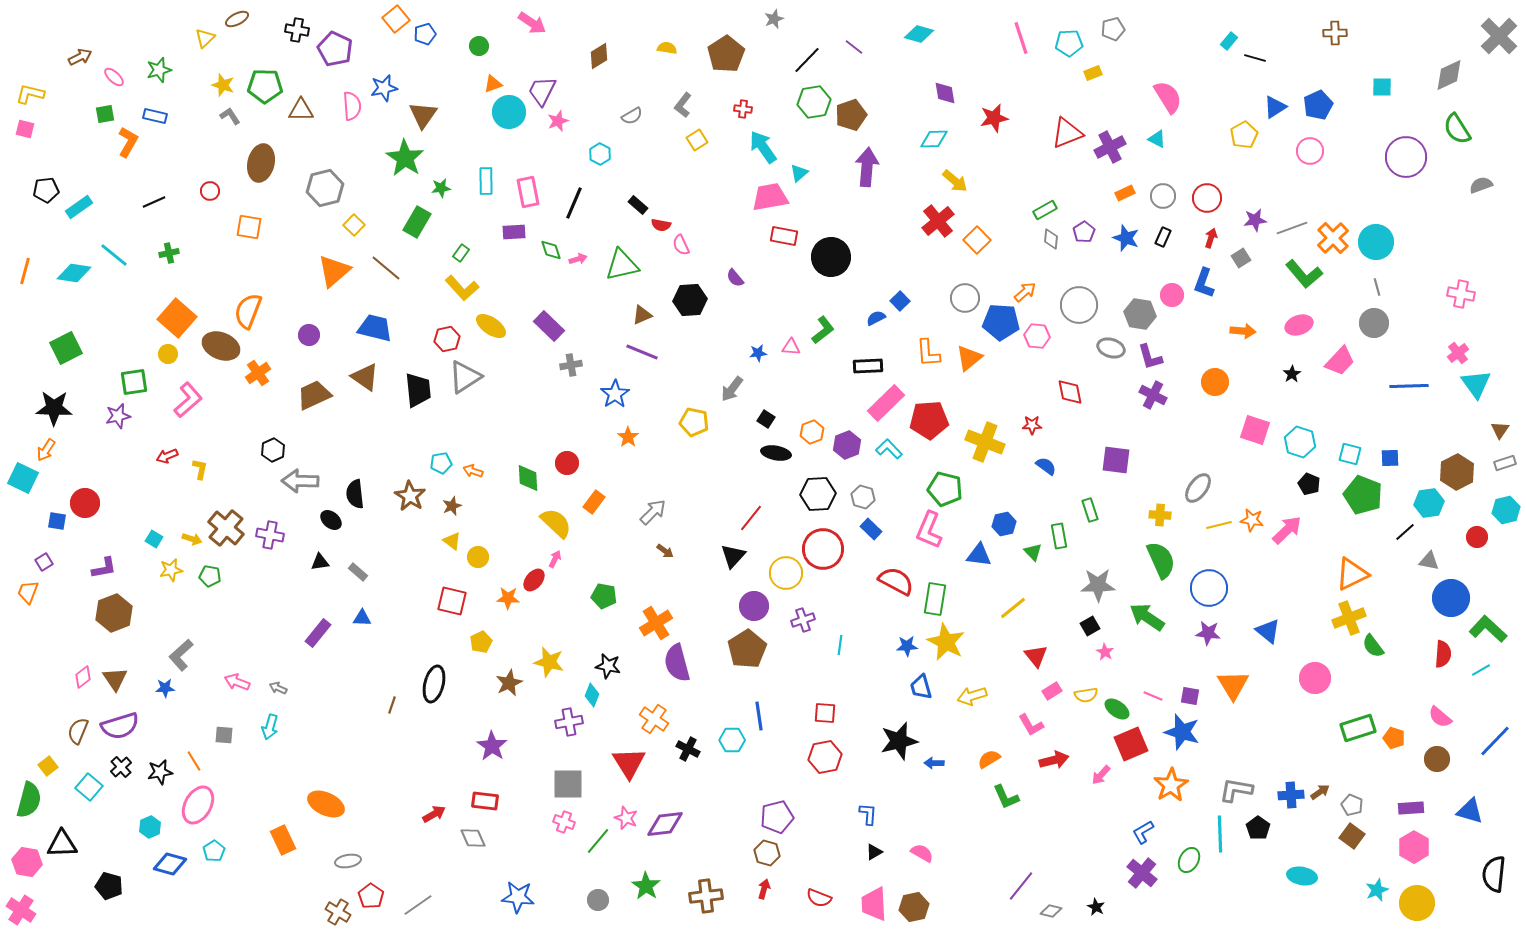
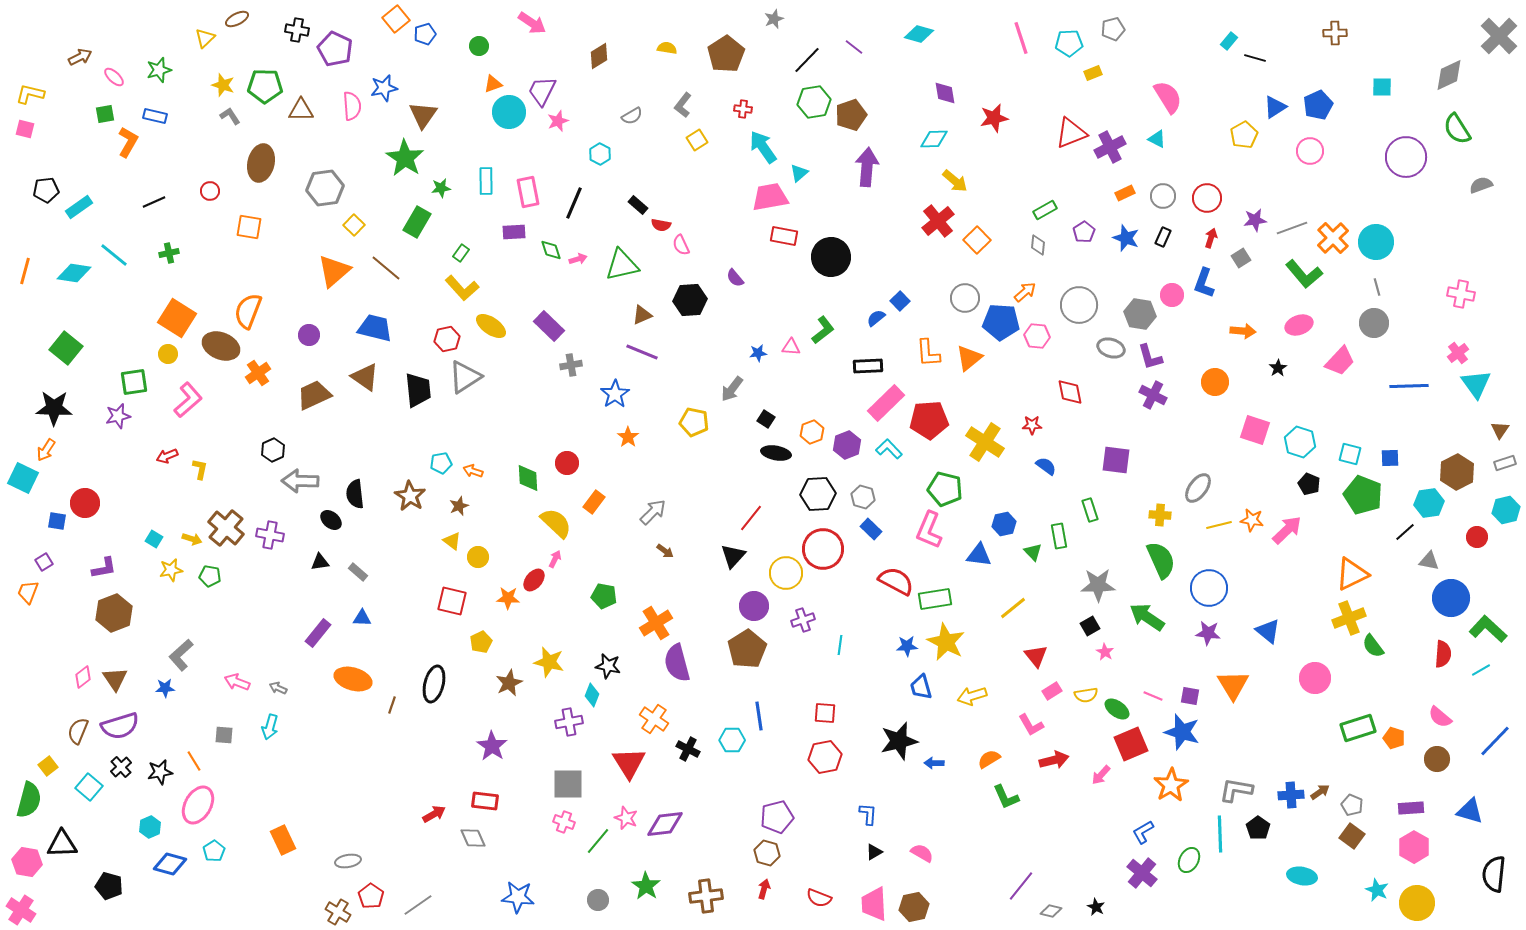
red triangle at (1067, 133): moved 4 px right
gray hexagon at (325, 188): rotated 6 degrees clockwise
gray diamond at (1051, 239): moved 13 px left, 6 px down
orange square at (177, 318): rotated 9 degrees counterclockwise
blue semicircle at (876, 318): rotated 12 degrees counterclockwise
green square at (66, 348): rotated 24 degrees counterclockwise
black star at (1292, 374): moved 14 px left, 6 px up
yellow cross at (985, 442): rotated 12 degrees clockwise
brown star at (452, 506): moved 7 px right
green rectangle at (935, 599): rotated 72 degrees clockwise
orange ellipse at (326, 804): moved 27 px right, 125 px up; rotated 9 degrees counterclockwise
cyan star at (1377, 890): rotated 25 degrees counterclockwise
